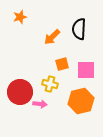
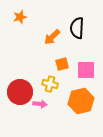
black semicircle: moved 2 px left, 1 px up
